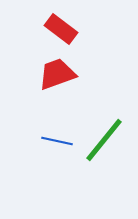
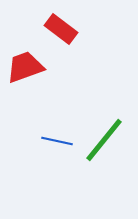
red trapezoid: moved 32 px left, 7 px up
